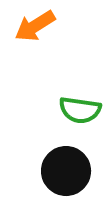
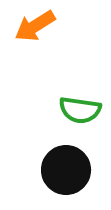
black circle: moved 1 px up
